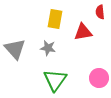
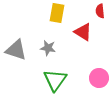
red semicircle: moved 1 px up
yellow rectangle: moved 2 px right, 6 px up
red triangle: rotated 42 degrees clockwise
gray triangle: moved 1 px right, 1 px down; rotated 30 degrees counterclockwise
